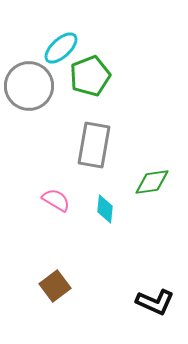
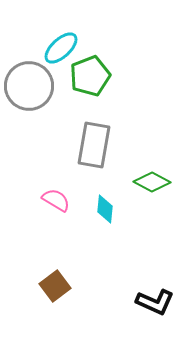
green diamond: rotated 36 degrees clockwise
